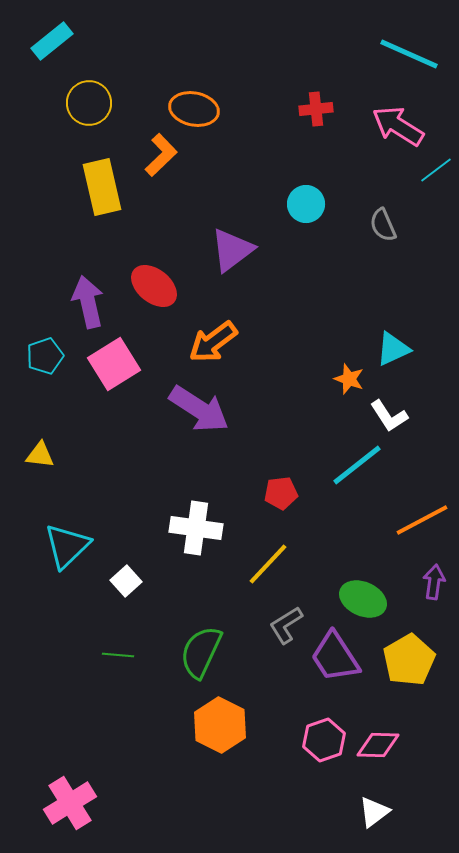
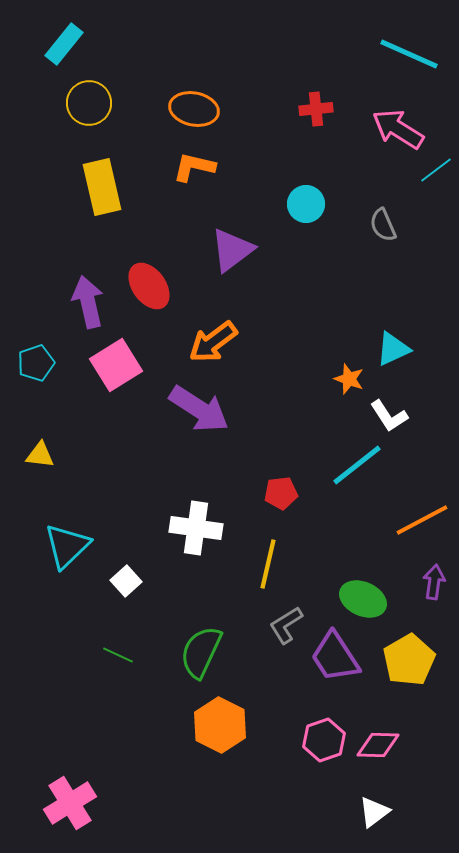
cyan rectangle at (52, 41): moved 12 px right, 3 px down; rotated 12 degrees counterclockwise
pink arrow at (398, 126): moved 3 px down
orange L-shape at (161, 155): moved 33 px right, 12 px down; rotated 123 degrees counterclockwise
red ellipse at (154, 286): moved 5 px left; rotated 15 degrees clockwise
cyan pentagon at (45, 356): moved 9 px left, 7 px down
pink square at (114, 364): moved 2 px right, 1 px down
yellow line at (268, 564): rotated 30 degrees counterclockwise
green line at (118, 655): rotated 20 degrees clockwise
